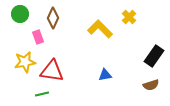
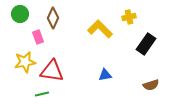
yellow cross: rotated 32 degrees clockwise
black rectangle: moved 8 px left, 12 px up
